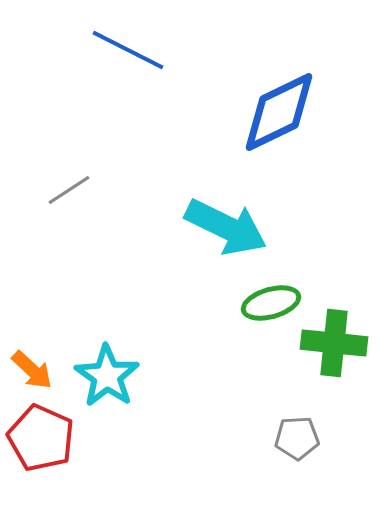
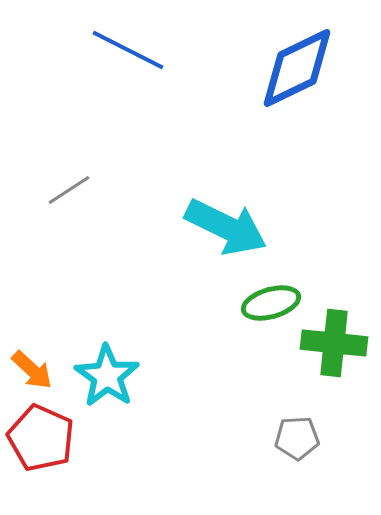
blue diamond: moved 18 px right, 44 px up
